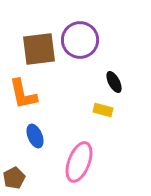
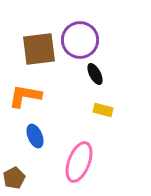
black ellipse: moved 19 px left, 8 px up
orange L-shape: moved 2 px right, 2 px down; rotated 112 degrees clockwise
